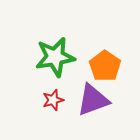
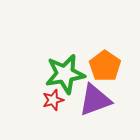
green star: moved 10 px right, 17 px down
purple triangle: moved 2 px right
